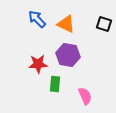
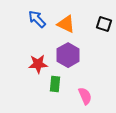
purple hexagon: rotated 20 degrees clockwise
